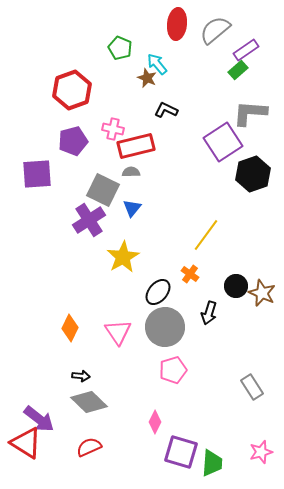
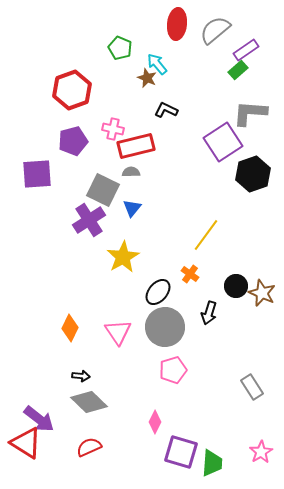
pink star at (261, 452): rotated 15 degrees counterclockwise
